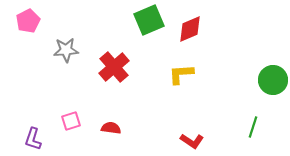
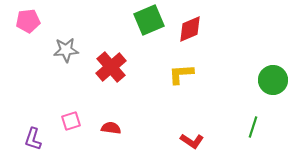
pink pentagon: rotated 20 degrees clockwise
red cross: moved 3 px left
